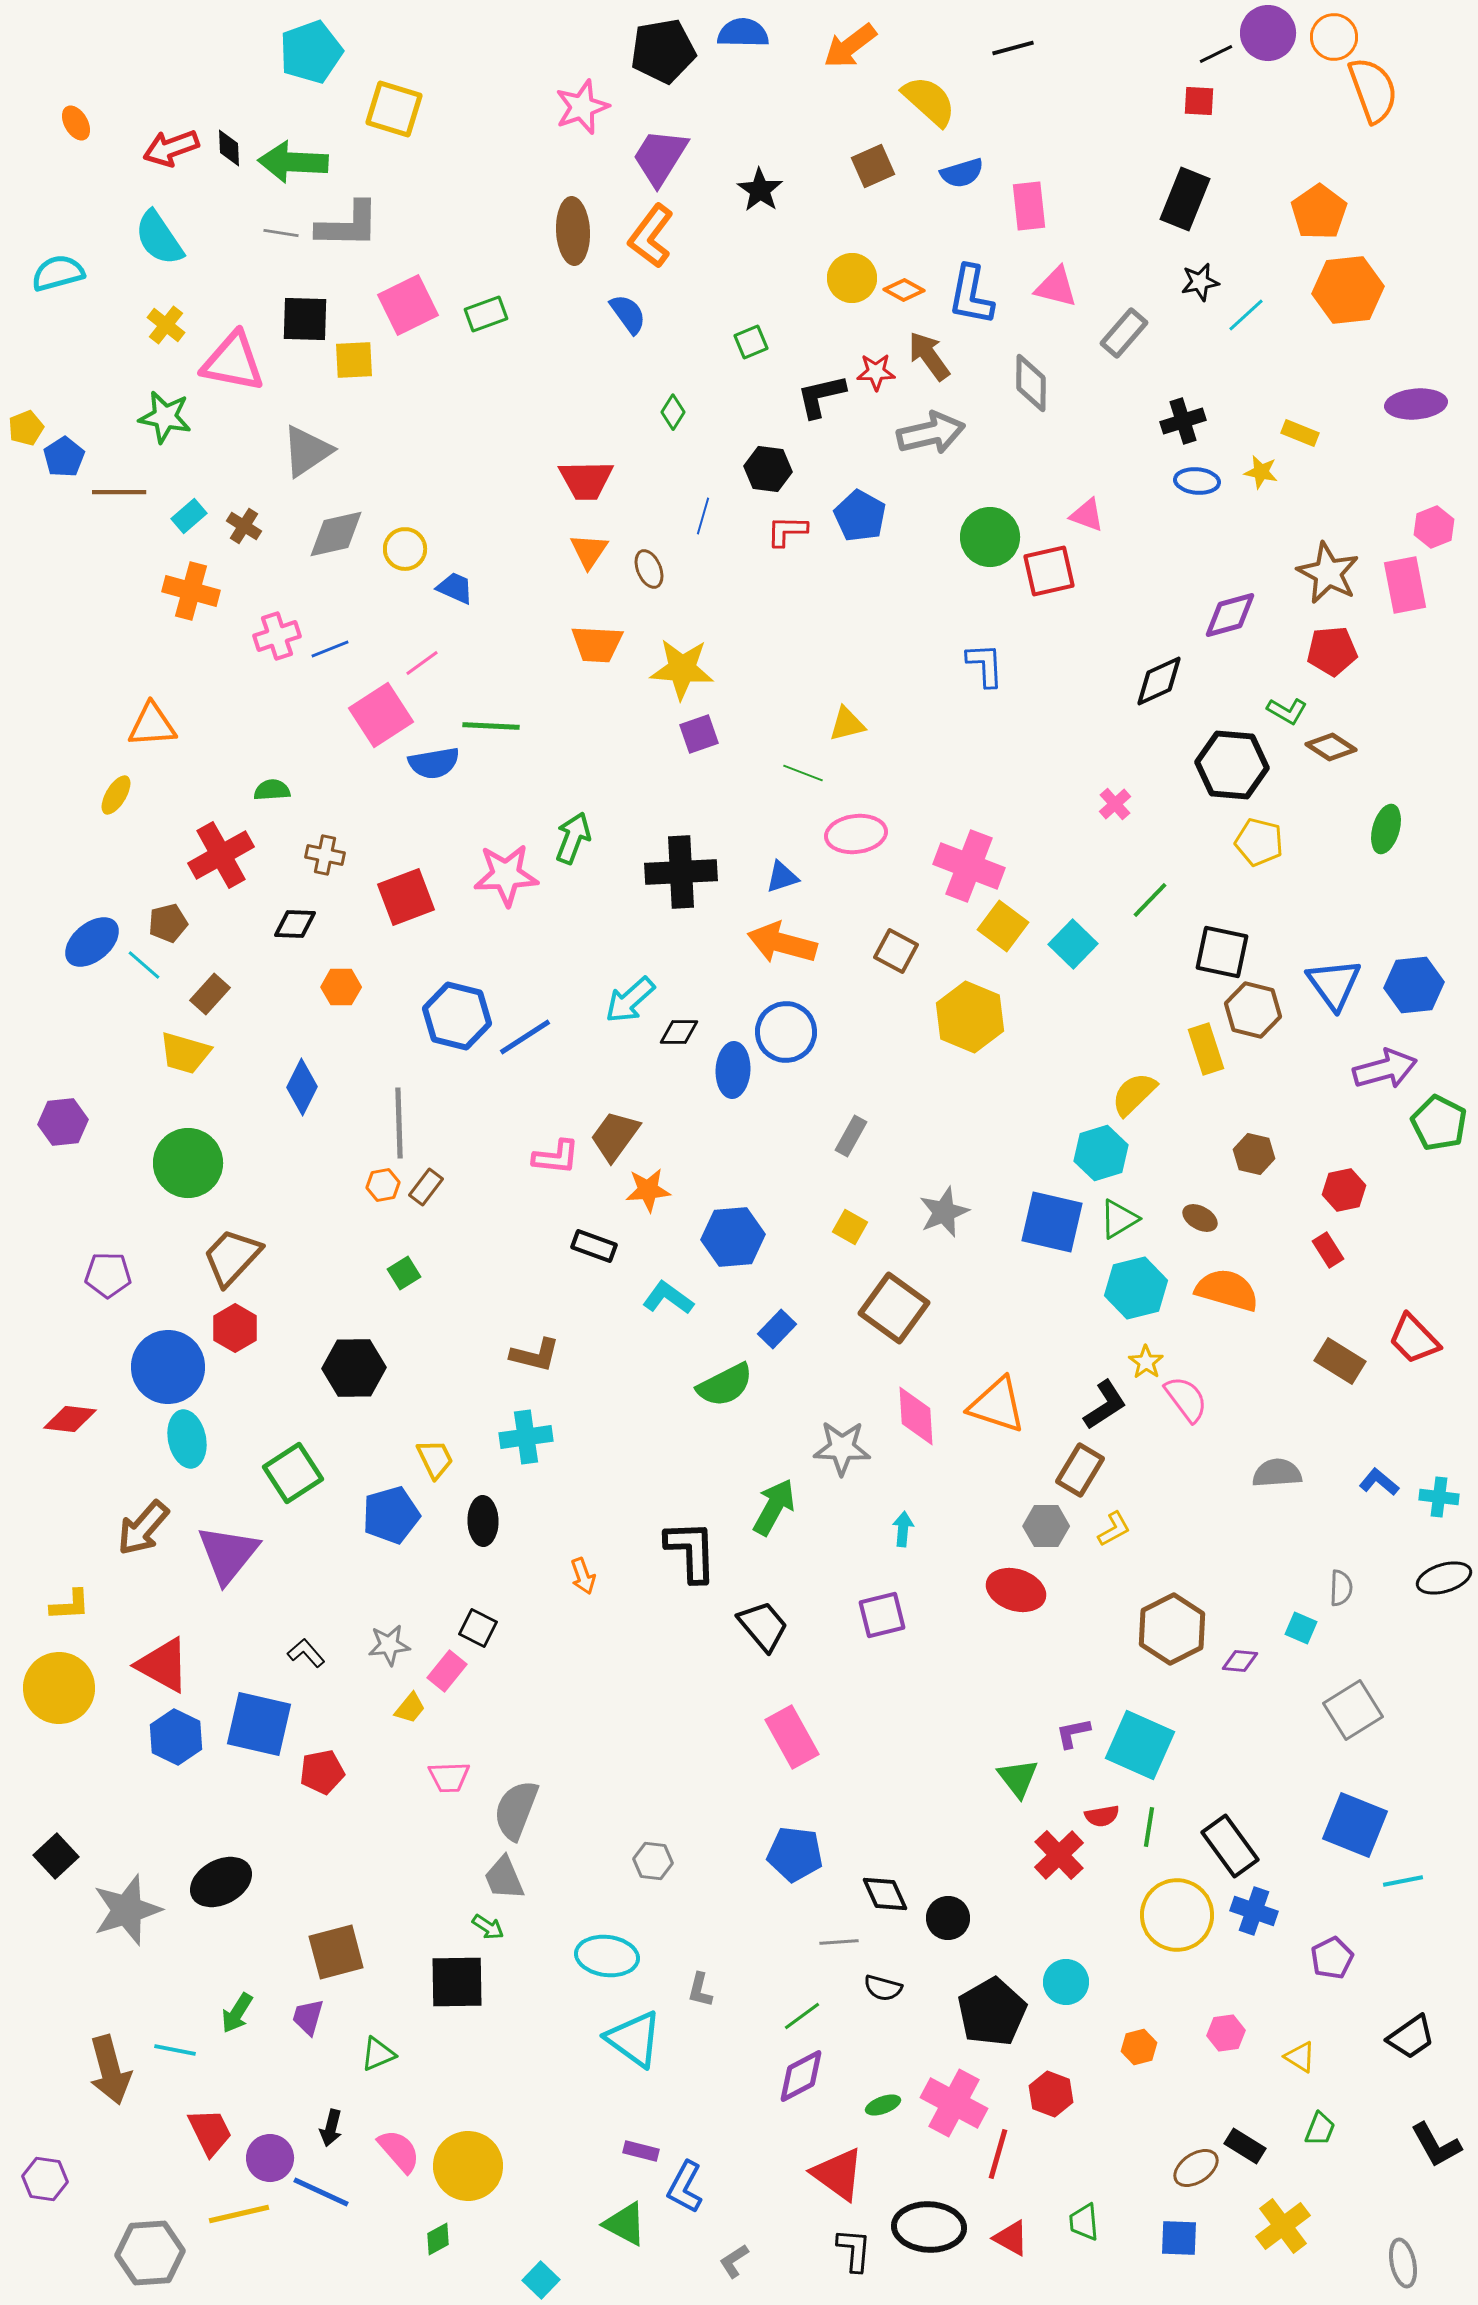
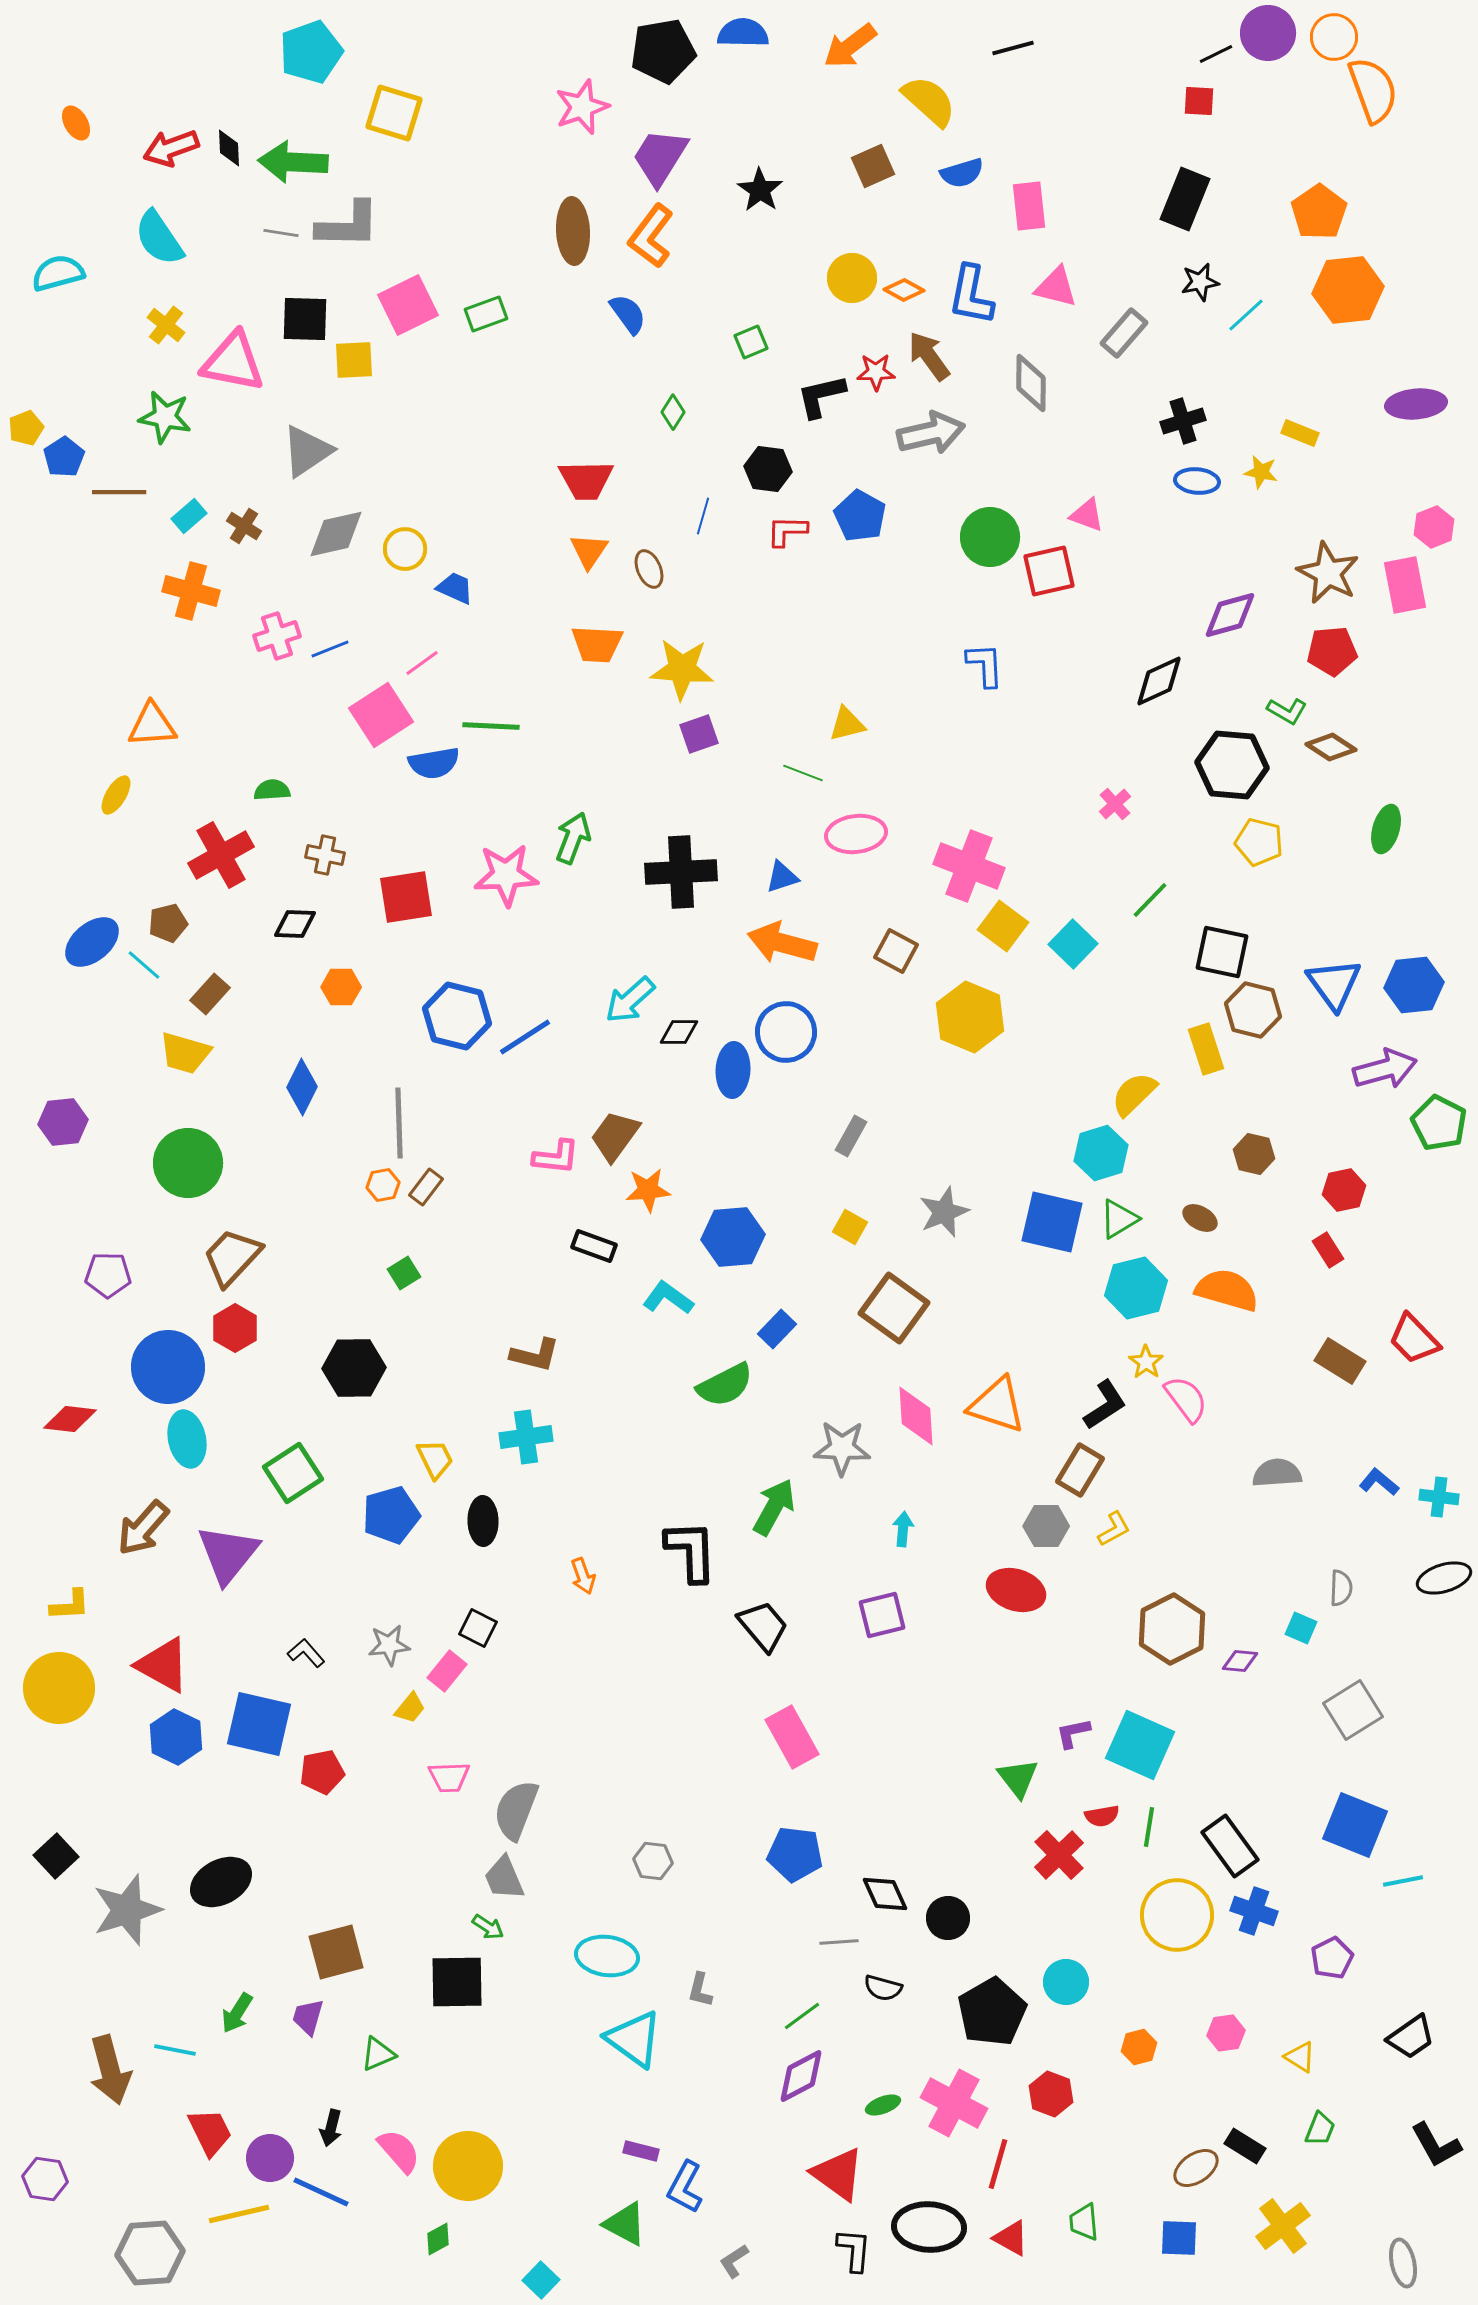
yellow square at (394, 109): moved 4 px down
red square at (406, 897): rotated 12 degrees clockwise
red line at (998, 2154): moved 10 px down
